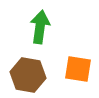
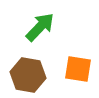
green arrow: rotated 36 degrees clockwise
